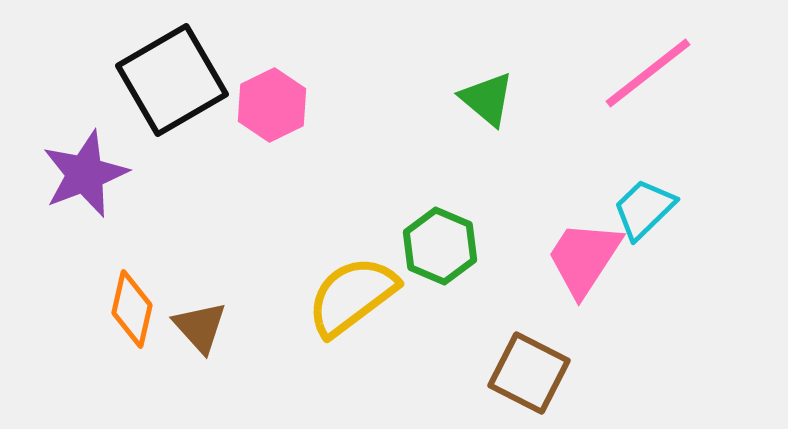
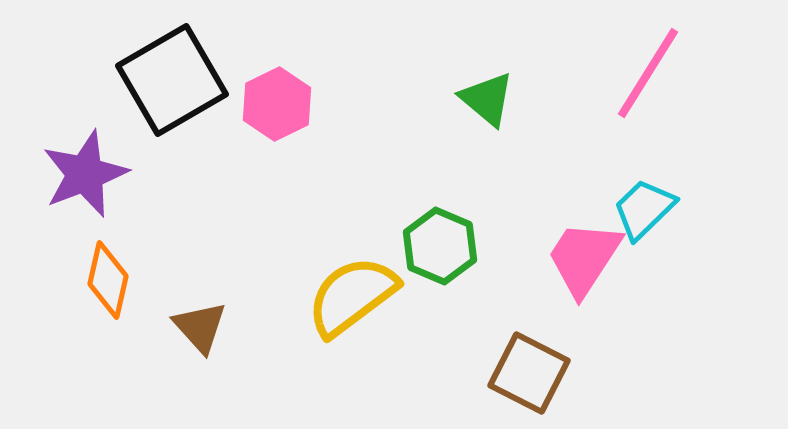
pink line: rotated 20 degrees counterclockwise
pink hexagon: moved 5 px right, 1 px up
orange diamond: moved 24 px left, 29 px up
